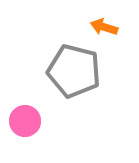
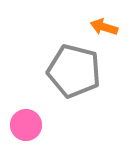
pink circle: moved 1 px right, 4 px down
